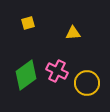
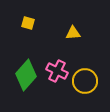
yellow square: rotated 32 degrees clockwise
green diamond: rotated 12 degrees counterclockwise
yellow circle: moved 2 px left, 2 px up
